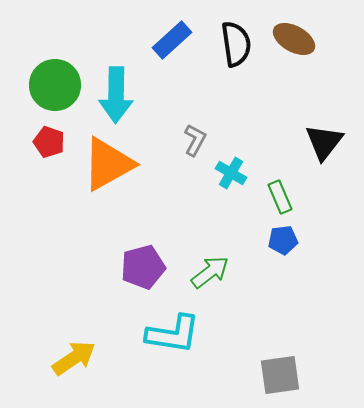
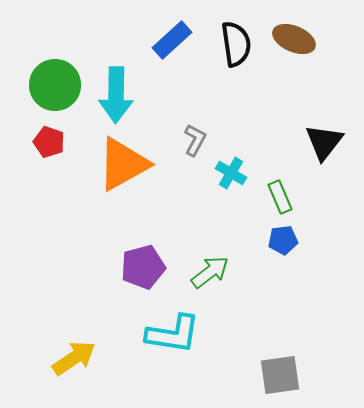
brown ellipse: rotated 6 degrees counterclockwise
orange triangle: moved 15 px right
